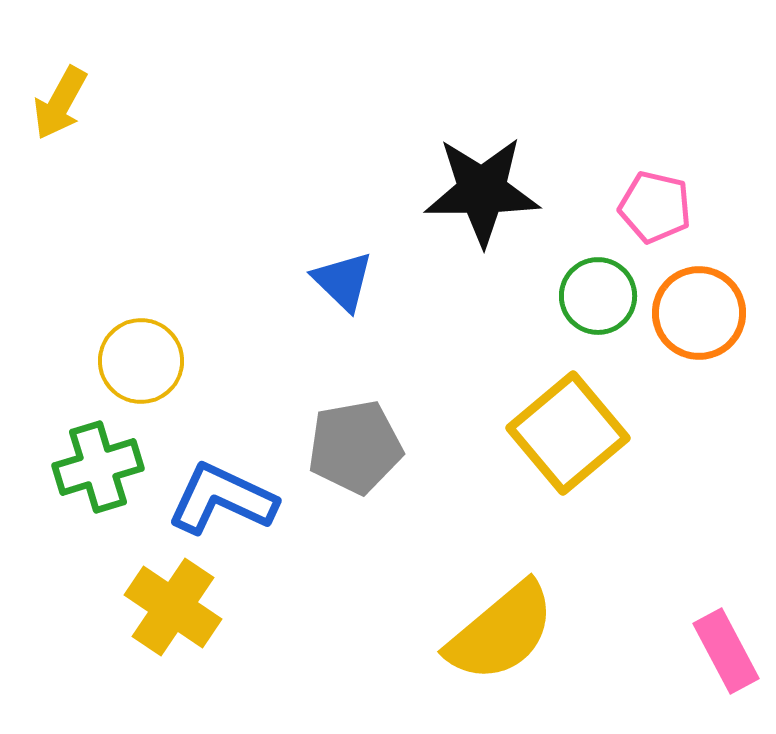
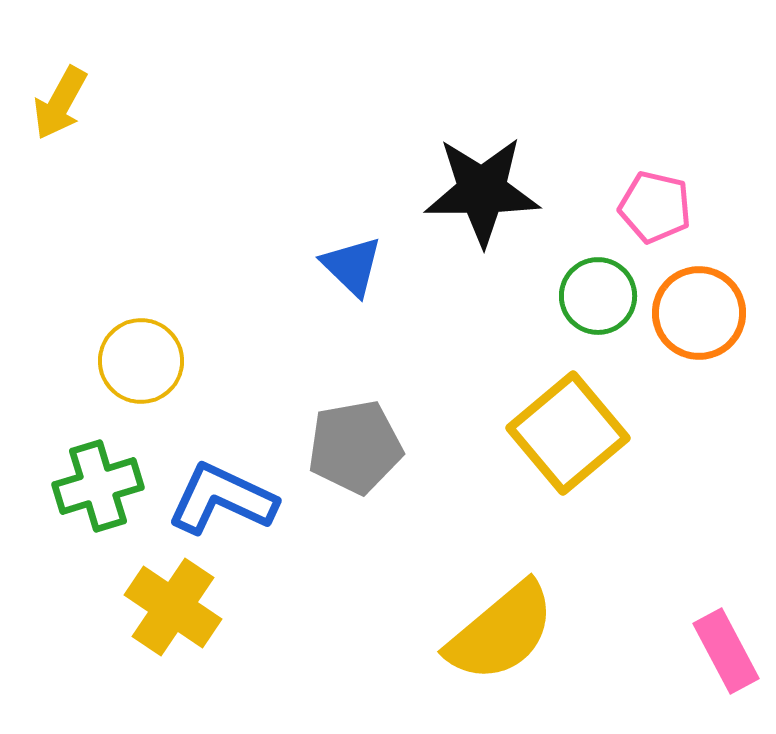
blue triangle: moved 9 px right, 15 px up
green cross: moved 19 px down
